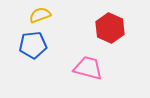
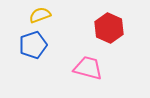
red hexagon: moved 1 px left
blue pentagon: rotated 12 degrees counterclockwise
